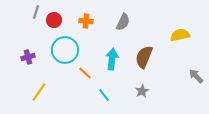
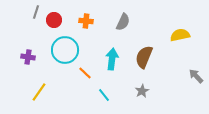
purple cross: rotated 24 degrees clockwise
